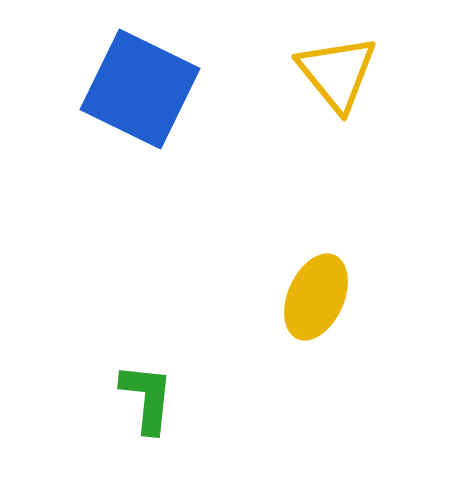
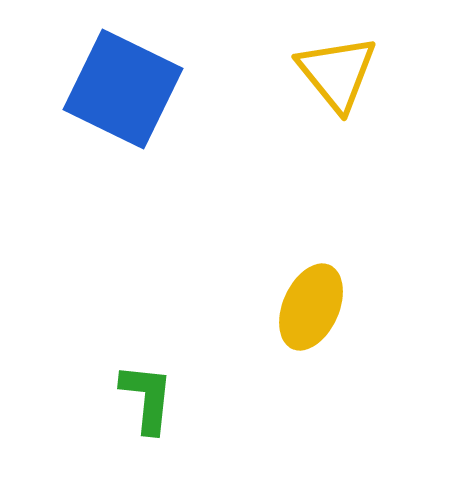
blue square: moved 17 px left
yellow ellipse: moved 5 px left, 10 px down
